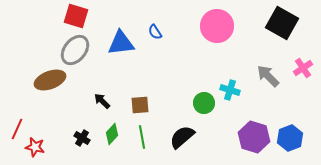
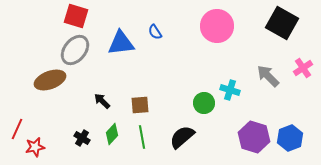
red star: rotated 24 degrees counterclockwise
